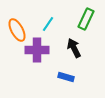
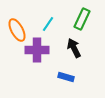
green rectangle: moved 4 px left
